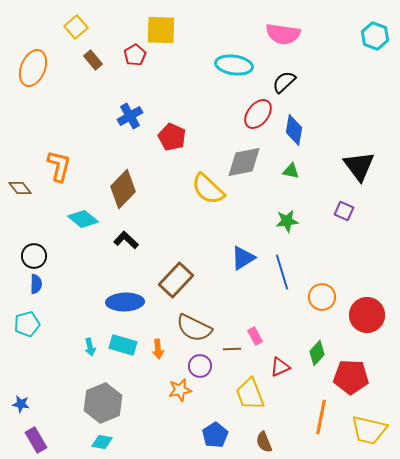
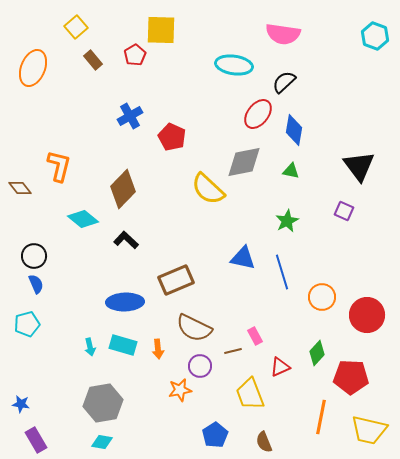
green star at (287, 221): rotated 20 degrees counterclockwise
blue triangle at (243, 258): rotated 44 degrees clockwise
brown rectangle at (176, 280): rotated 24 degrees clockwise
blue semicircle at (36, 284): rotated 24 degrees counterclockwise
brown line at (232, 349): moved 1 px right, 2 px down; rotated 12 degrees counterclockwise
gray hexagon at (103, 403): rotated 12 degrees clockwise
